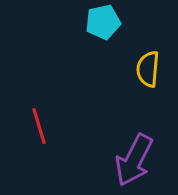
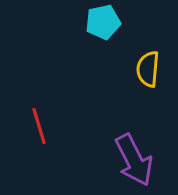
purple arrow: rotated 54 degrees counterclockwise
